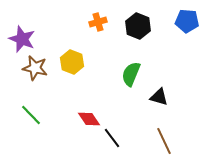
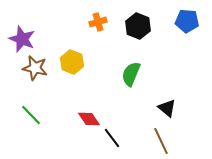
black triangle: moved 8 px right, 11 px down; rotated 24 degrees clockwise
brown line: moved 3 px left
